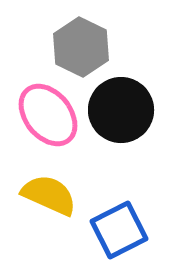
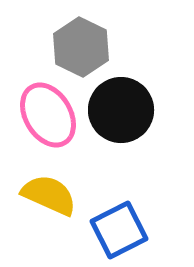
pink ellipse: rotated 8 degrees clockwise
